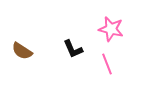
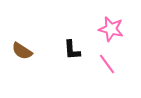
black L-shape: moved 1 px left, 1 px down; rotated 20 degrees clockwise
pink line: rotated 15 degrees counterclockwise
